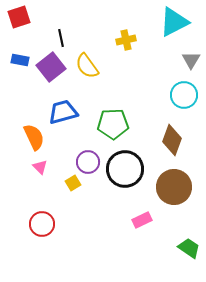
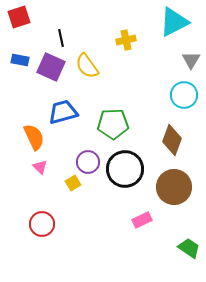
purple square: rotated 28 degrees counterclockwise
